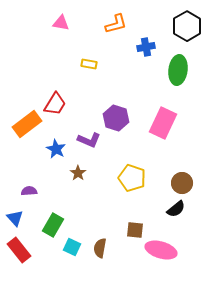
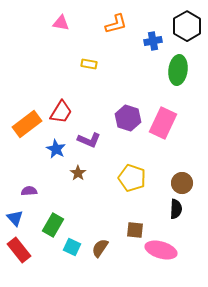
blue cross: moved 7 px right, 6 px up
red trapezoid: moved 6 px right, 8 px down
purple hexagon: moved 12 px right
black semicircle: rotated 48 degrees counterclockwise
brown semicircle: rotated 24 degrees clockwise
